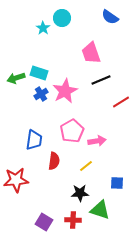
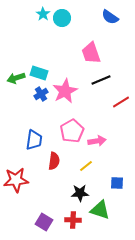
cyan star: moved 14 px up
